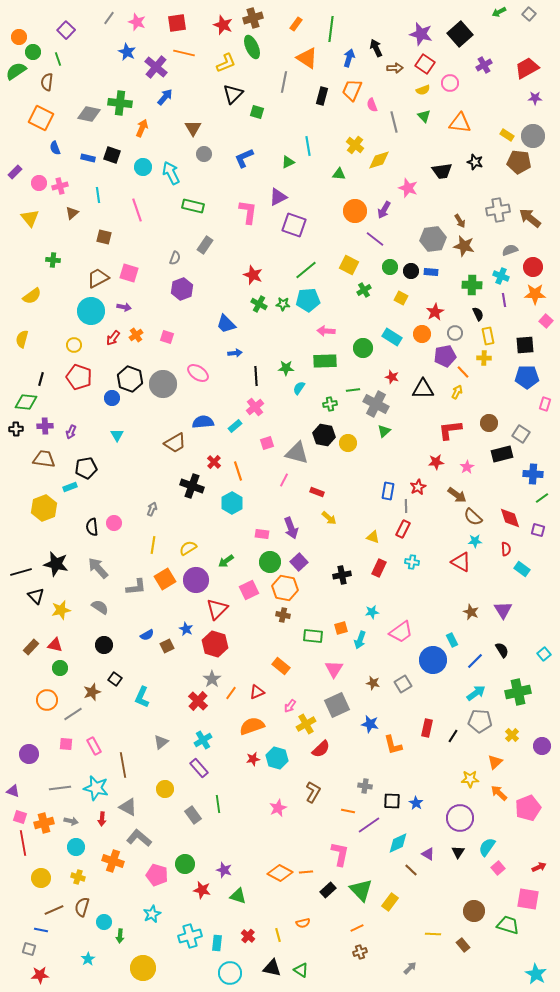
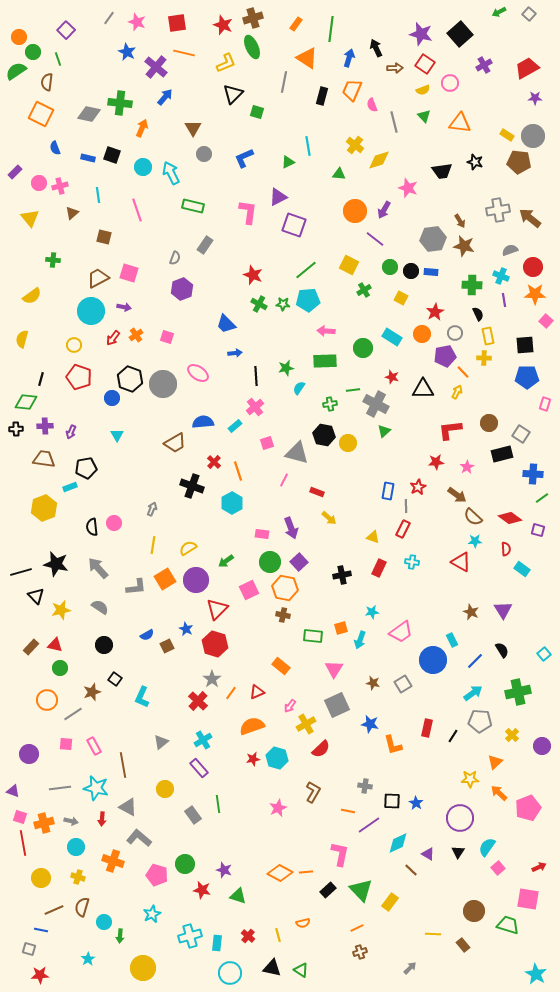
orange square at (41, 118): moved 4 px up
green star at (286, 368): rotated 14 degrees counterclockwise
red diamond at (510, 518): rotated 35 degrees counterclockwise
cyan arrow at (476, 693): moved 3 px left
